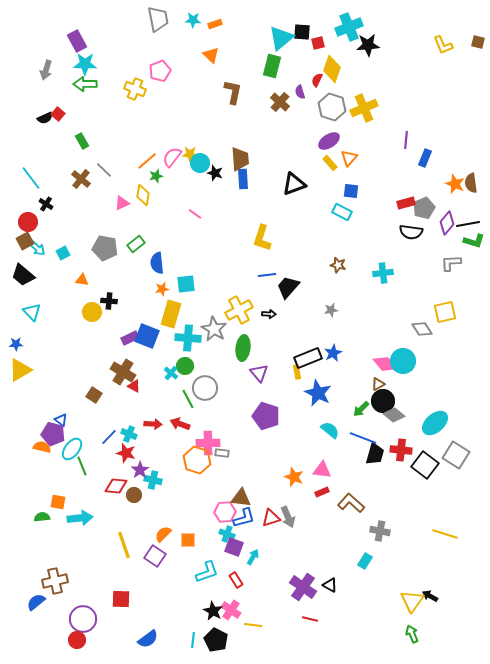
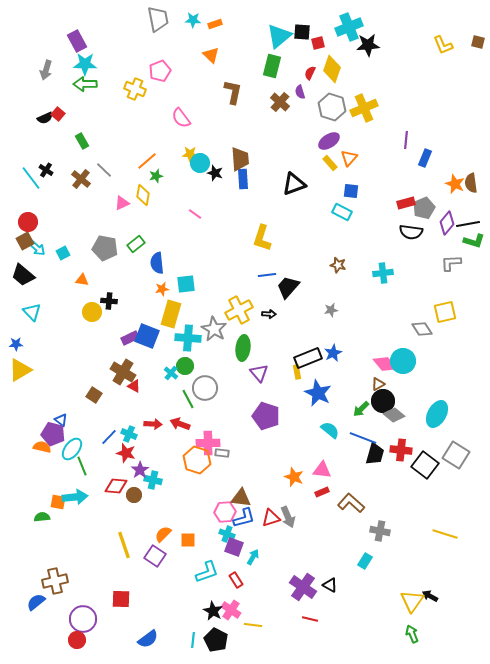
cyan triangle at (281, 38): moved 2 px left, 2 px up
red semicircle at (317, 80): moved 7 px left, 7 px up
pink semicircle at (172, 157): moved 9 px right, 39 px up; rotated 75 degrees counterclockwise
black cross at (46, 204): moved 34 px up
cyan ellipse at (435, 423): moved 2 px right, 9 px up; rotated 20 degrees counterclockwise
cyan arrow at (80, 518): moved 5 px left, 21 px up
